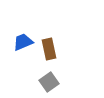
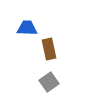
blue trapezoid: moved 4 px right, 14 px up; rotated 25 degrees clockwise
